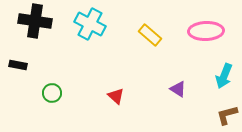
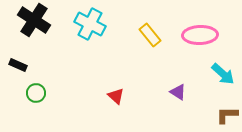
black cross: moved 1 px left, 1 px up; rotated 24 degrees clockwise
pink ellipse: moved 6 px left, 4 px down
yellow rectangle: rotated 10 degrees clockwise
black rectangle: rotated 12 degrees clockwise
cyan arrow: moved 1 px left, 2 px up; rotated 70 degrees counterclockwise
purple triangle: moved 3 px down
green circle: moved 16 px left
brown L-shape: rotated 15 degrees clockwise
